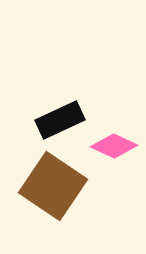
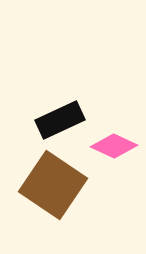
brown square: moved 1 px up
